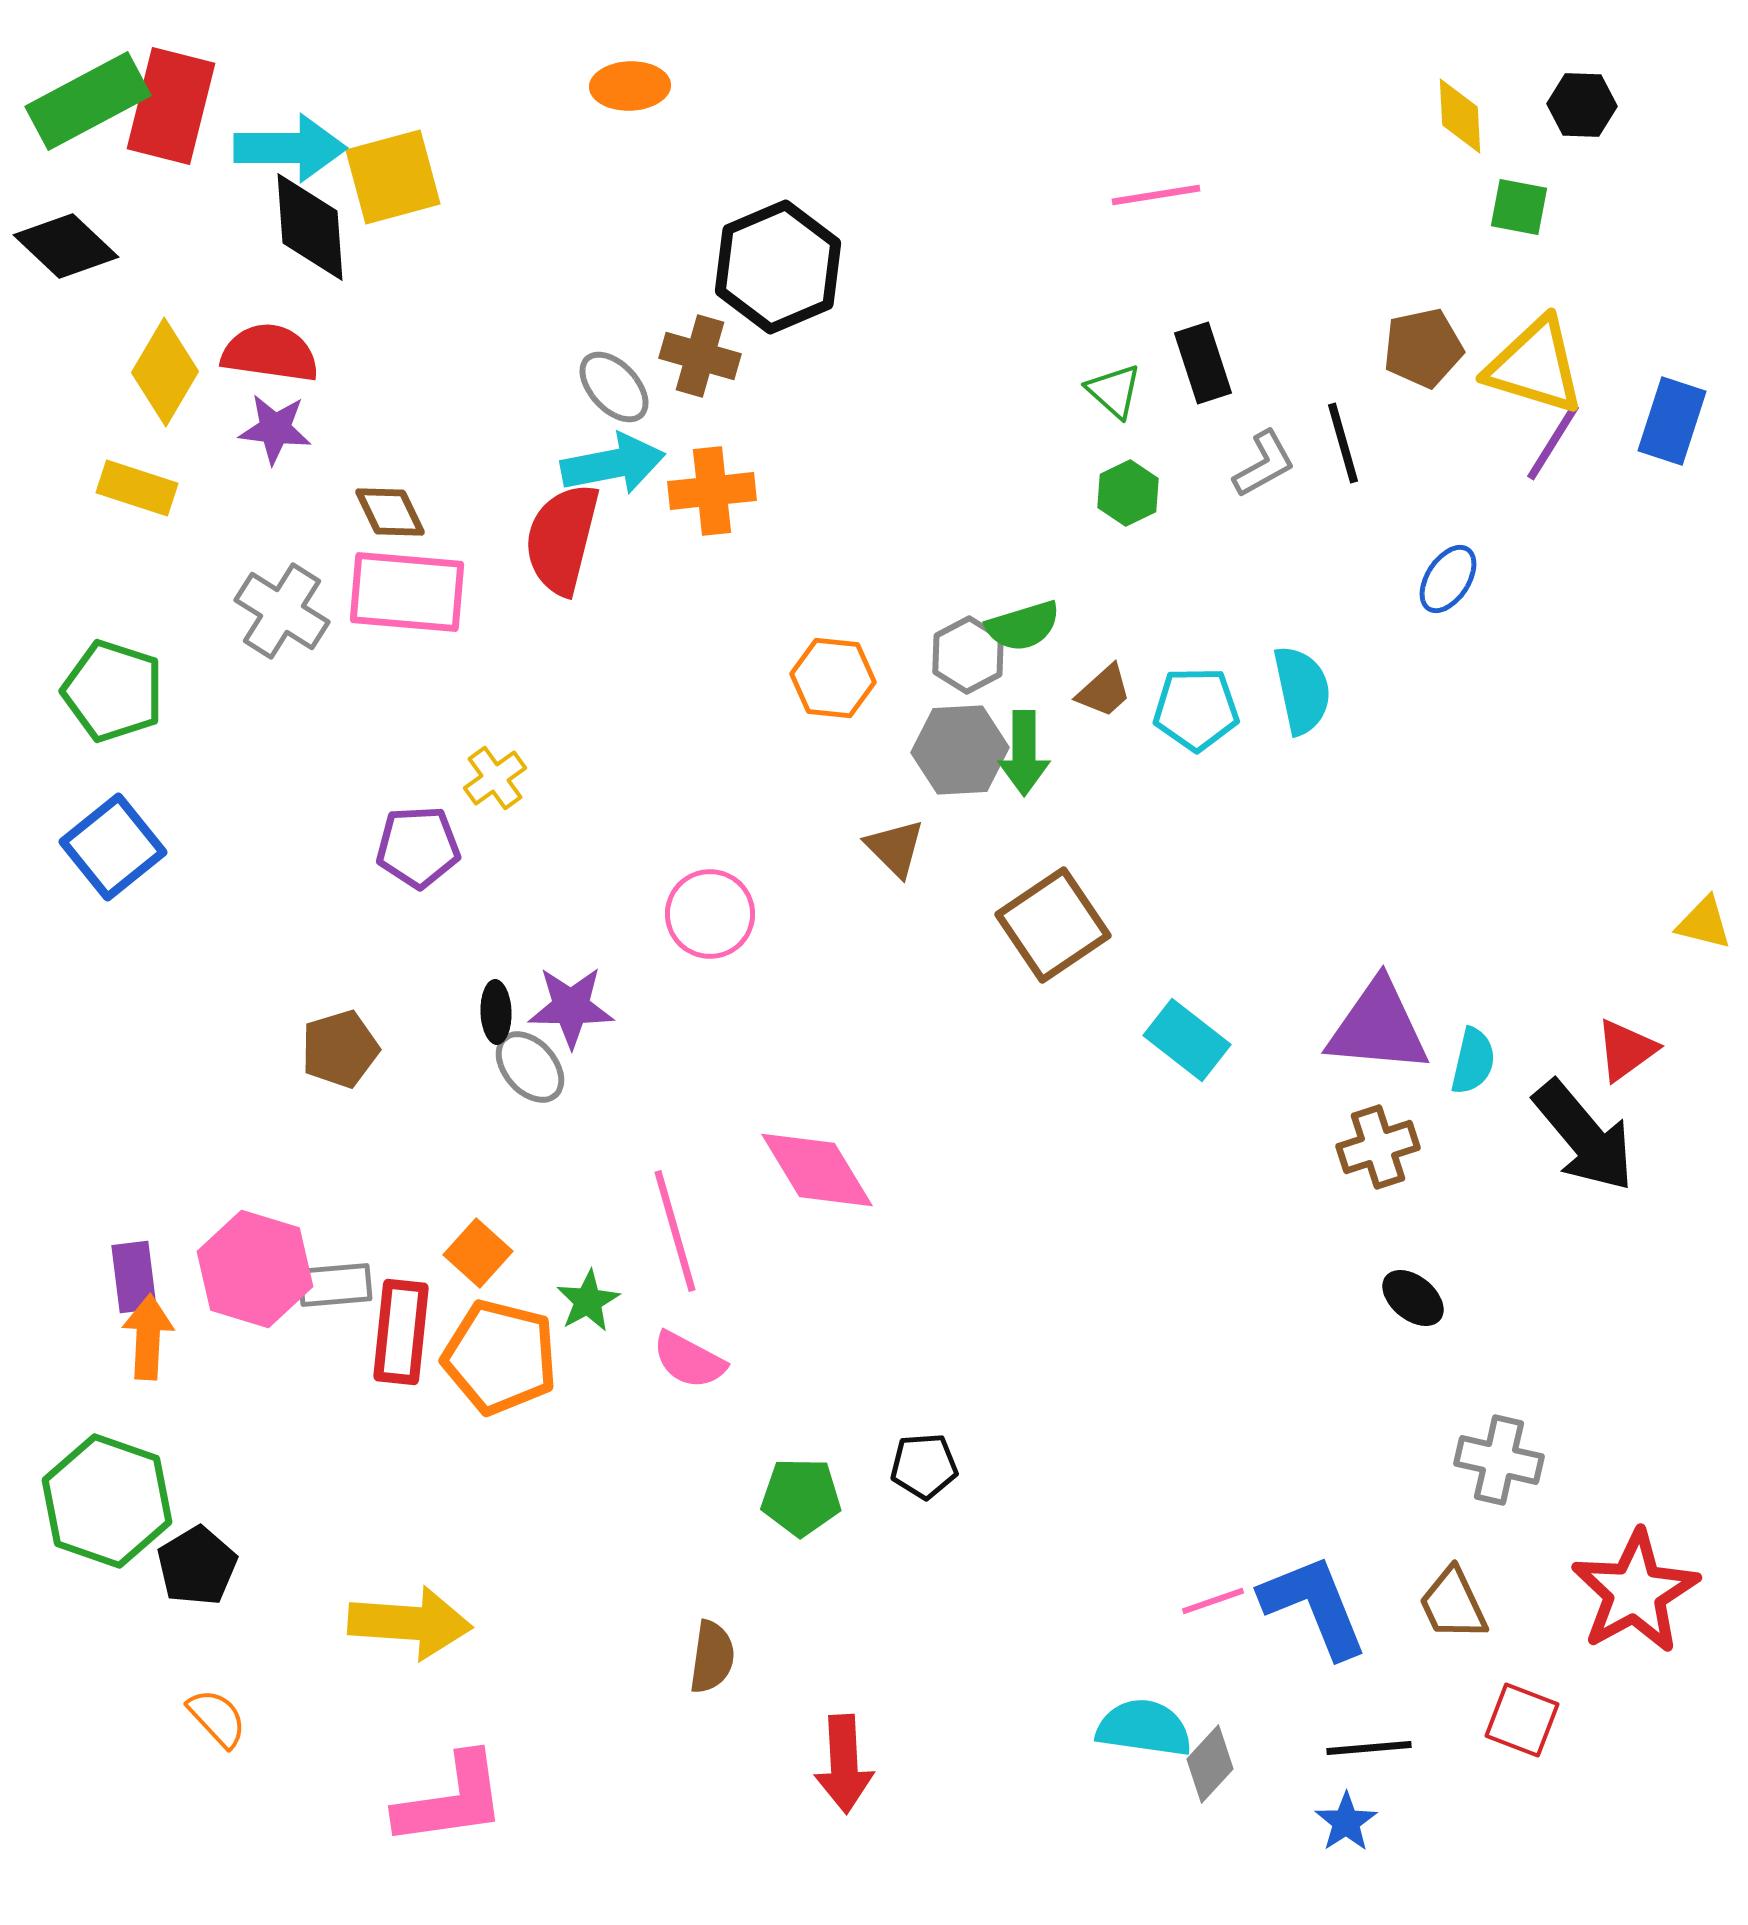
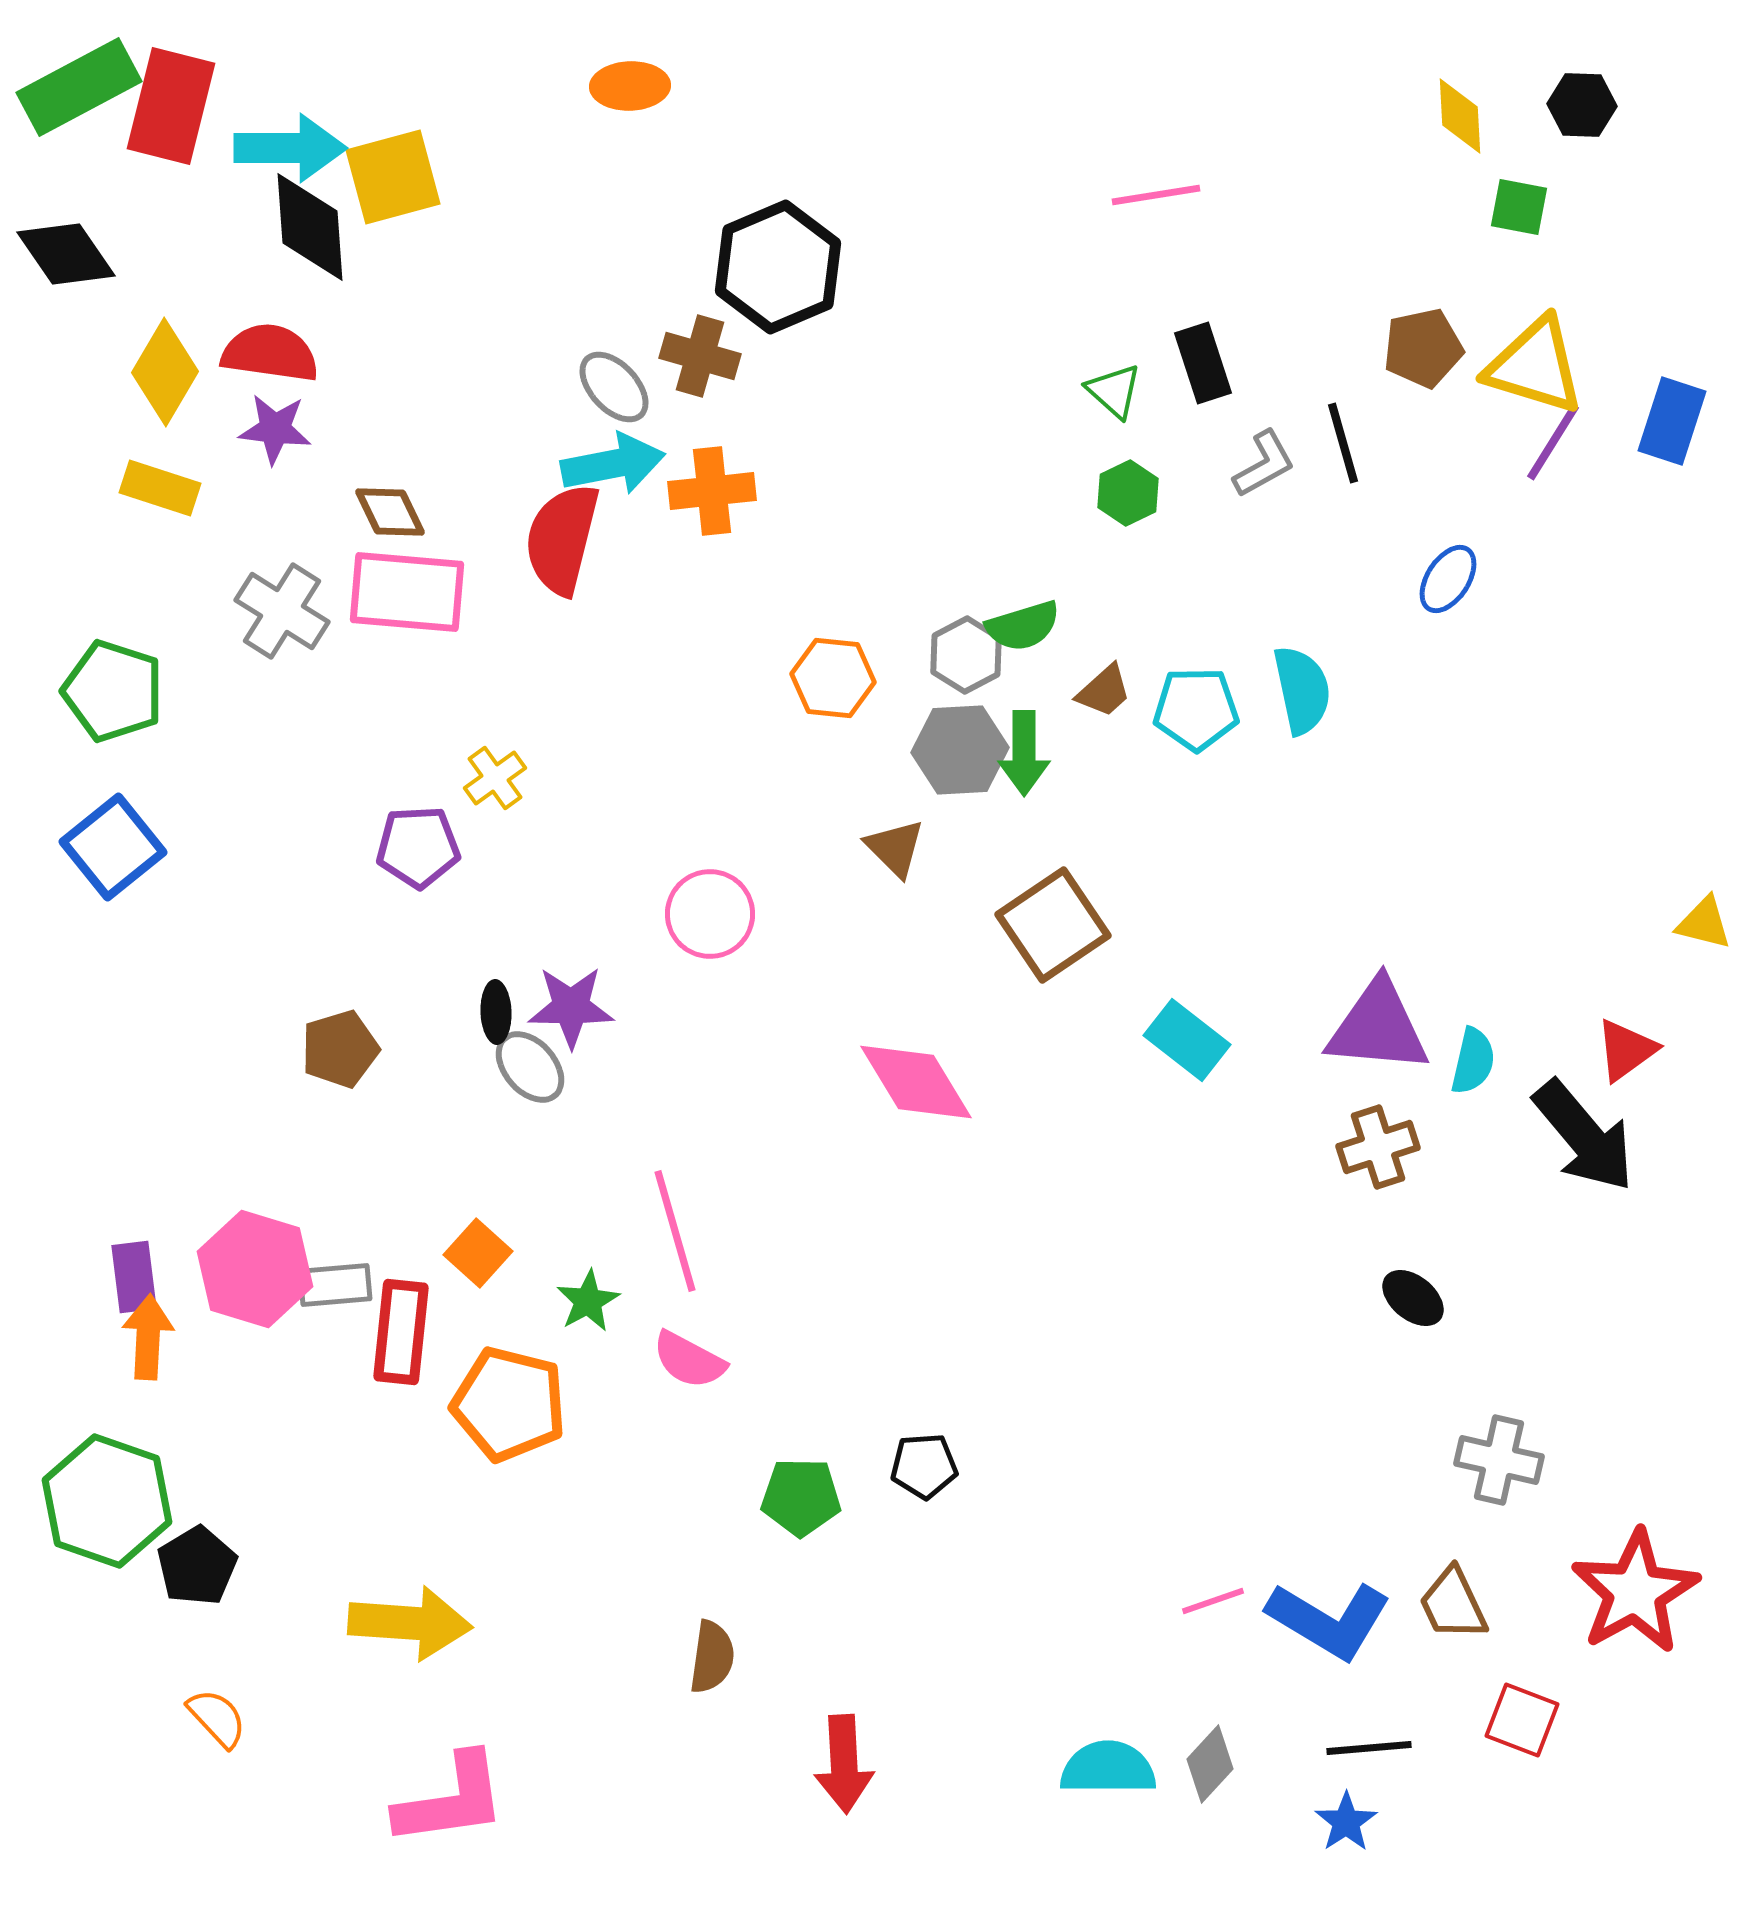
green rectangle at (88, 101): moved 9 px left, 14 px up
black diamond at (66, 246): moved 8 px down; rotated 12 degrees clockwise
yellow rectangle at (137, 488): moved 23 px right
gray hexagon at (968, 655): moved 2 px left
pink diamond at (817, 1170): moved 99 px right, 88 px up
orange pentagon at (500, 1357): moved 9 px right, 47 px down
blue L-shape at (1314, 1606): moved 15 px right, 14 px down; rotated 143 degrees clockwise
cyan semicircle at (1144, 1728): moved 36 px left, 40 px down; rotated 8 degrees counterclockwise
